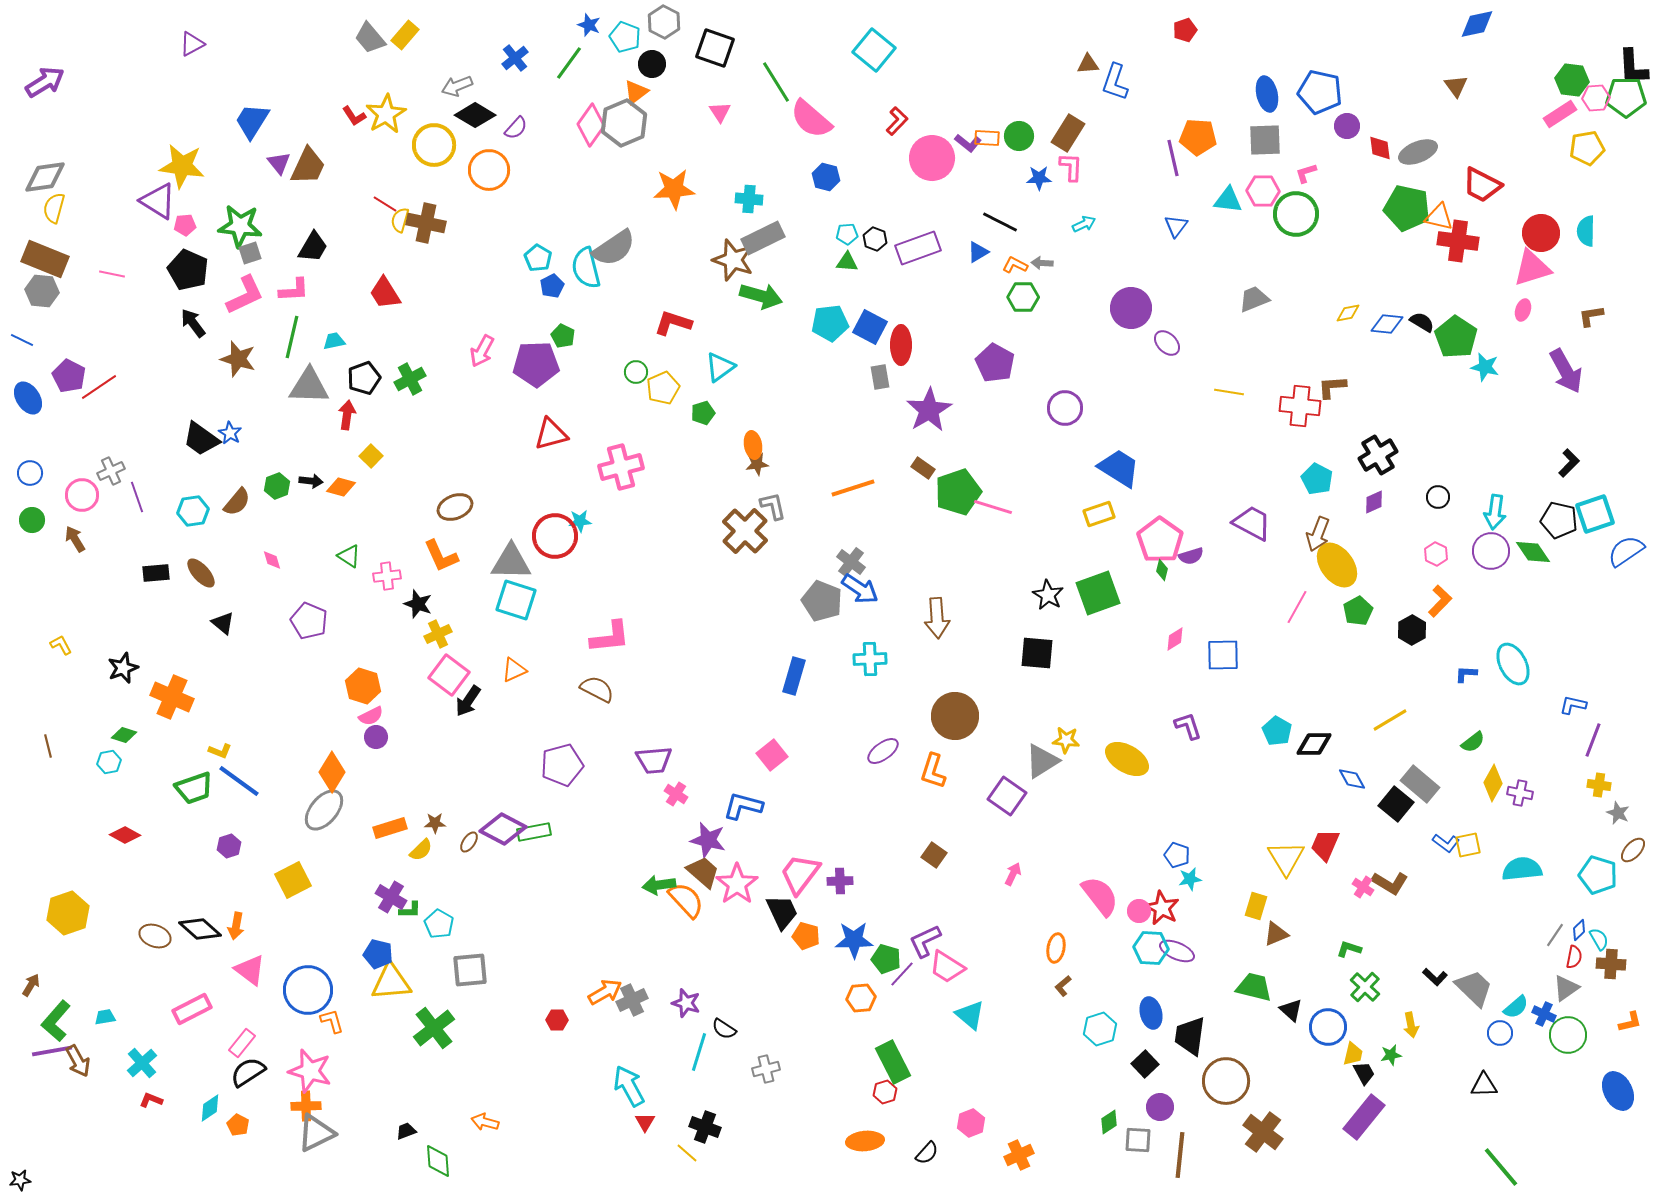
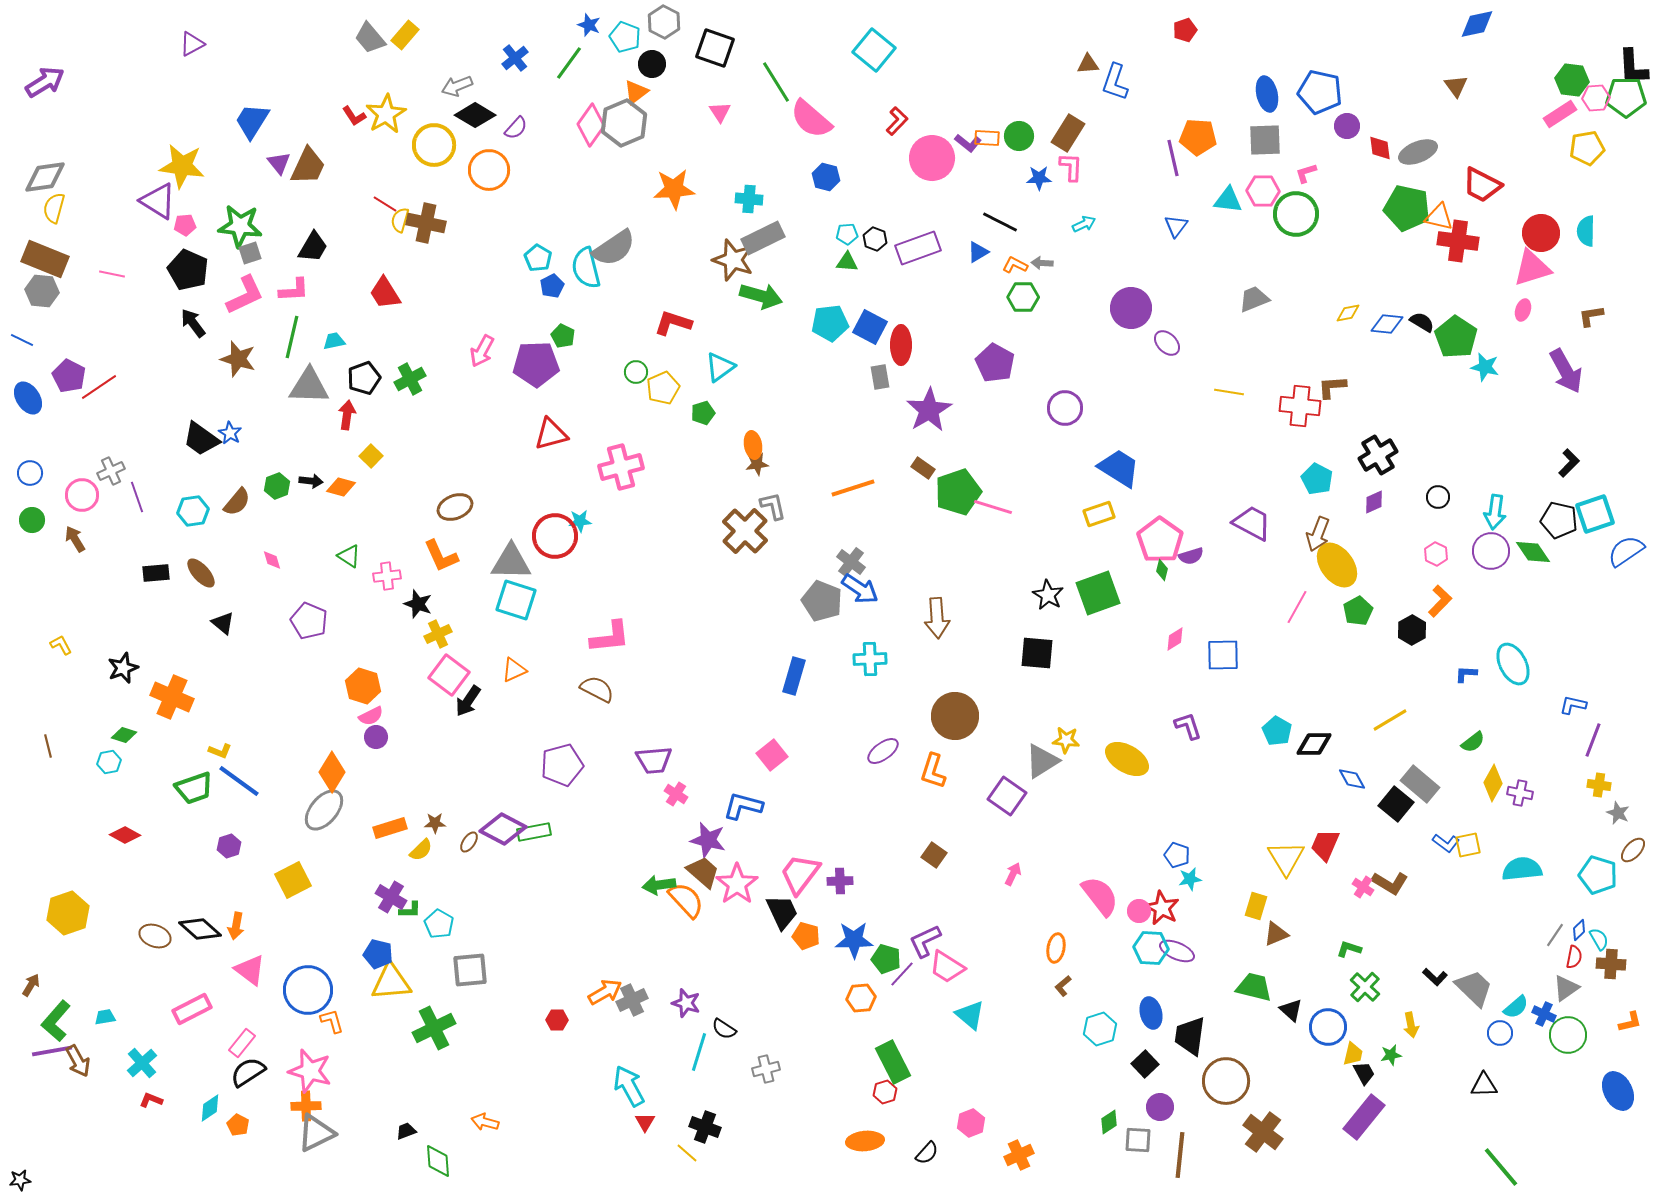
green cross at (434, 1028): rotated 12 degrees clockwise
